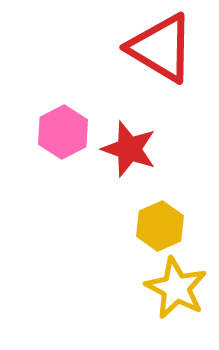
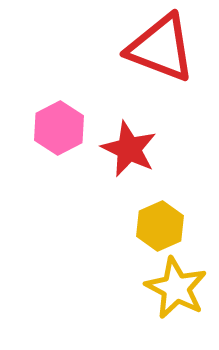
red triangle: rotated 10 degrees counterclockwise
pink hexagon: moved 4 px left, 4 px up
red star: rotated 6 degrees clockwise
